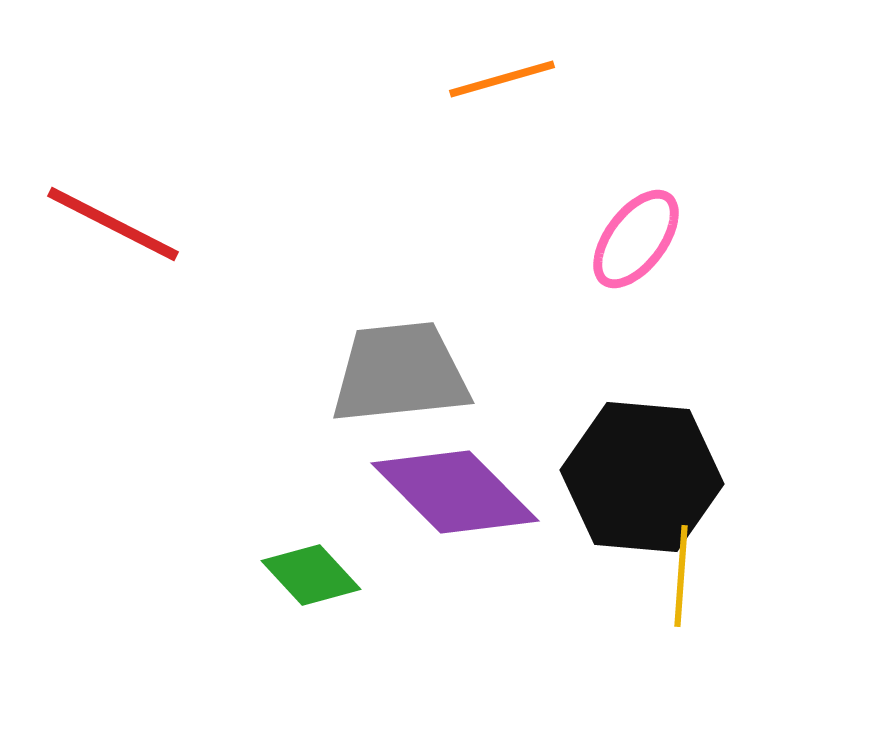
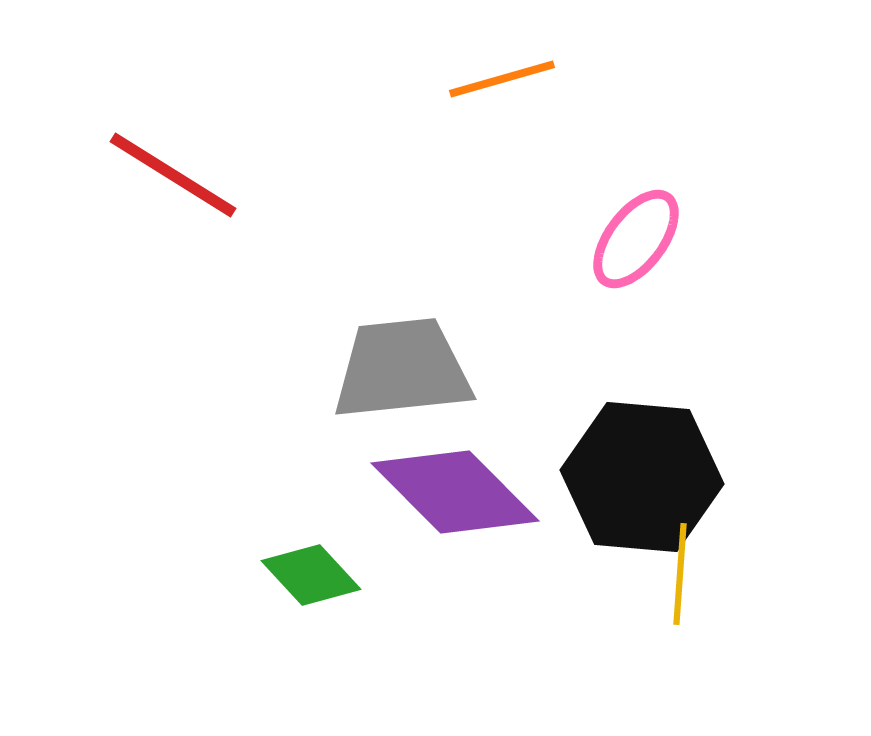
red line: moved 60 px right, 49 px up; rotated 5 degrees clockwise
gray trapezoid: moved 2 px right, 4 px up
yellow line: moved 1 px left, 2 px up
